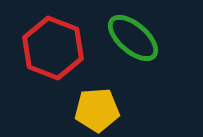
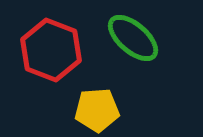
red hexagon: moved 2 px left, 2 px down
